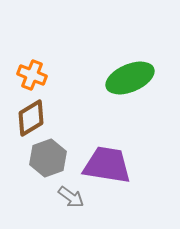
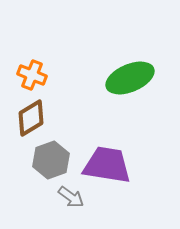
gray hexagon: moved 3 px right, 2 px down
